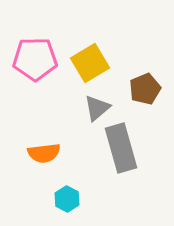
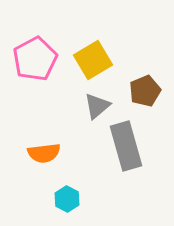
pink pentagon: rotated 27 degrees counterclockwise
yellow square: moved 3 px right, 3 px up
brown pentagon: moved 2 px down
gray triangle: moved 2 px up
gray rectangle: moved 5 px right, 2 px up
